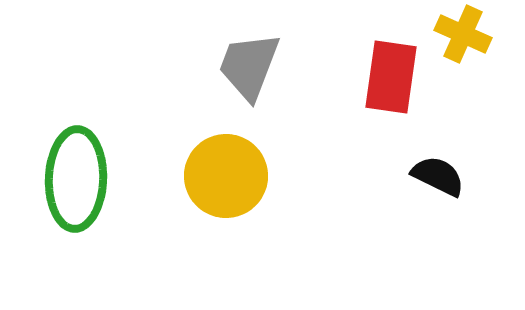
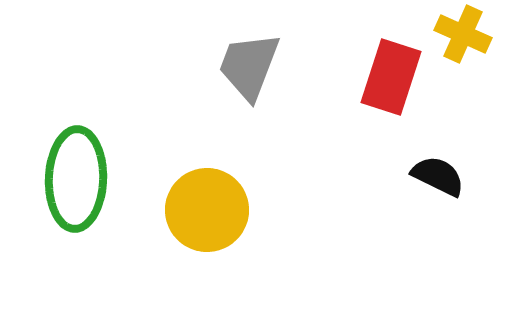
red rectangle: rotated 10 degrees clockwise
yellow circle: moved 19 px left, 34 px down
